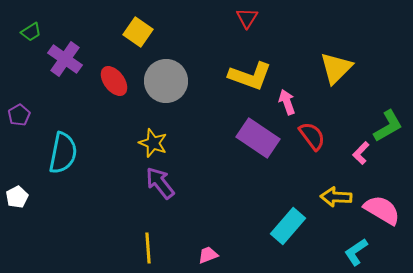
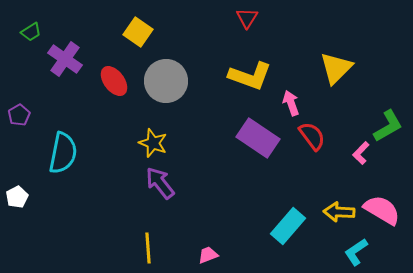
pink arrow: moved 4 px right, 1 px down
yellow arrow: moved 3 px right, 15 px down
